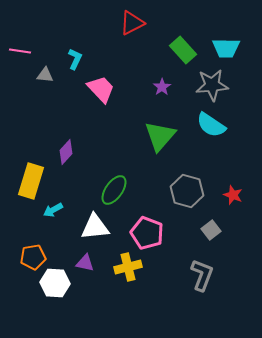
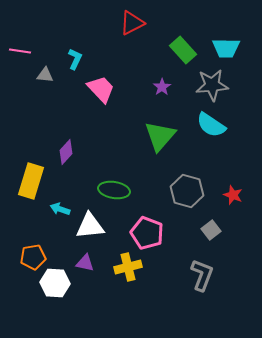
green ellipse: rotated 64 degrees clockwise
cyan arrow: moved 7 px right, 1 px up; rotated 48 degrees clockwise
white triangle: moved 5 px left, 1 px up
